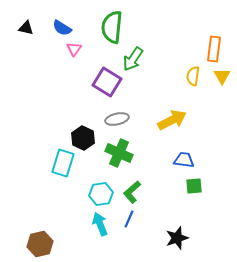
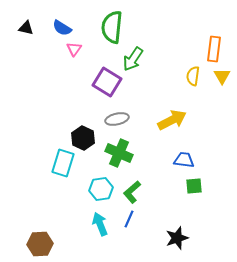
cyan hexagon: moved 5 px up
brown hexagon: rotated 10 degrees clockwise
